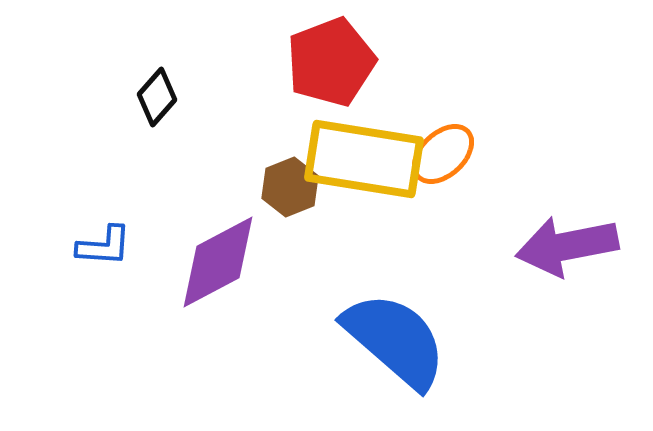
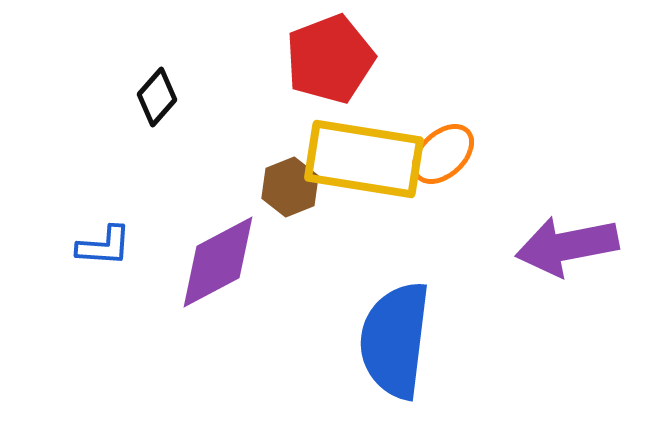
red pentagon: moved 1 px left, 3 px up
blue semicircle: rotated 124 degrees counterclockwise
